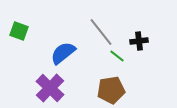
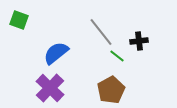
green square: moved 11 px up
blue semicircle: moved 7 px left
brown pentagon: rotated 20 degrees counterclockwise
